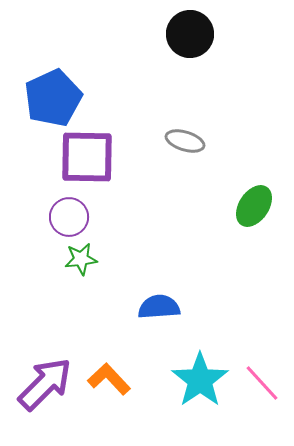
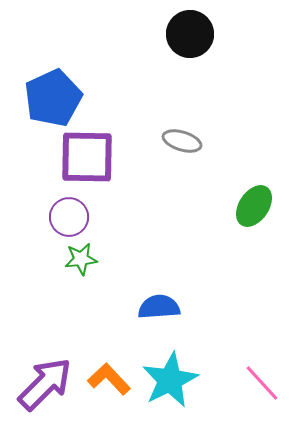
gray ellipse: moved 3 px left
cyan star: moved 30 px left; rotated 8 degrees clockwise
